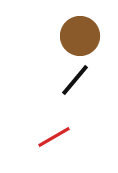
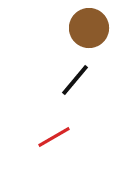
brown circle: moved 9 px right, 8 px up
